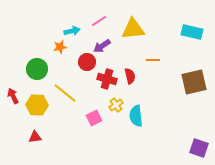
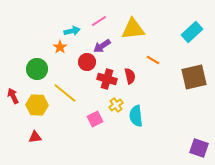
cyan rectangle: rotated 55 degrees counterclockwise
orange star: rotated 24 degrees counterclockwise
orange line: rotated 32 degrees clockwise
brown square: moved 5 px up
pink square: moved 1 px right, 1 px down
